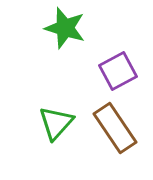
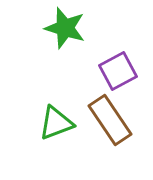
green triangle: rotated 27 degrees clockwise
brown rectangle: moved 5 px left, 8 px up
